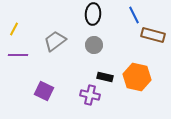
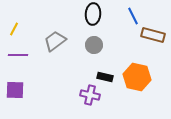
blue line: moved 1 px left, 1 px down
purple square: moved 29 px left, 1 px up; rotated 24 degrees counterclockwise
